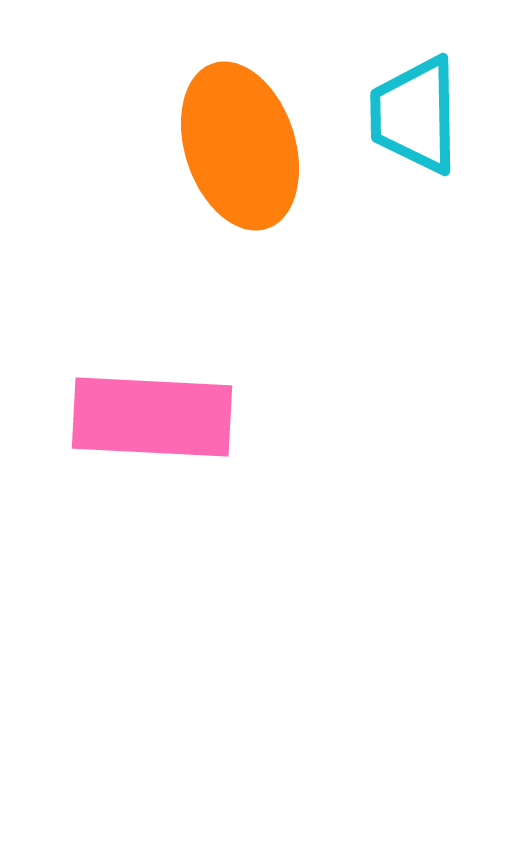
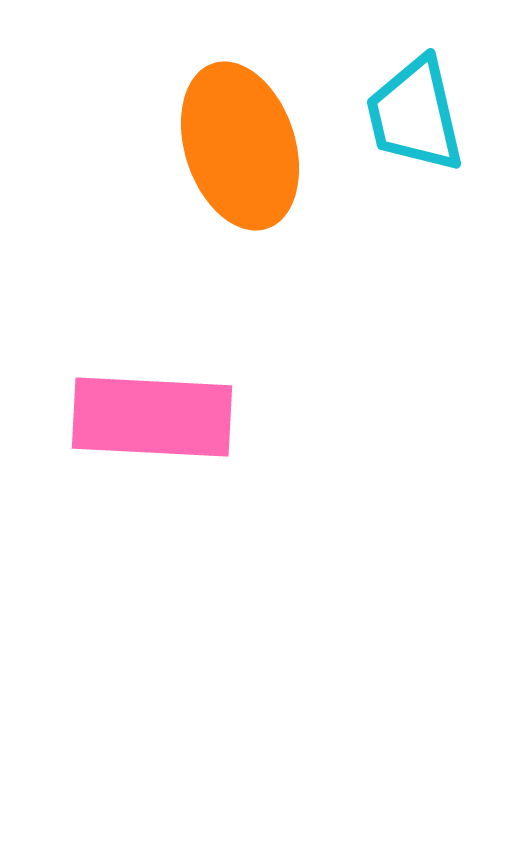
cyan trapezoid: rotated 12 degrees counterclockwise
